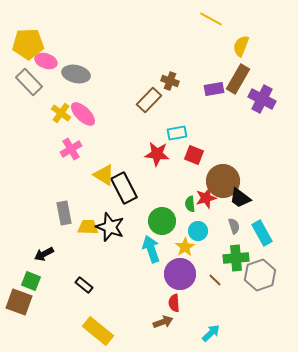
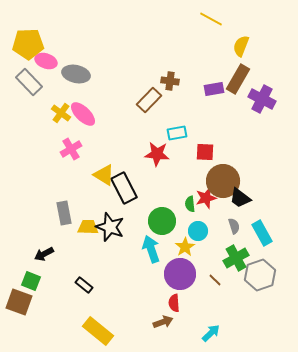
brown cross at (170, 81): rotated 12 degrees counterclockwise
red square at (194, 155): moved 11 px right, 3 px up; rotated 18 degrees counterclockwise
green cross at (236, 258): rotated 25 degrees counterclockwise
